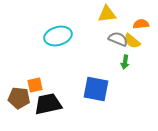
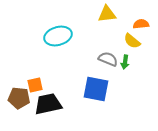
gray semicircle: moved 10 px left, 20 px down
